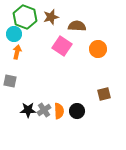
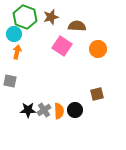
brown square: moved 7 px left
black circle: moved 2 px left, 1 px up
